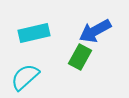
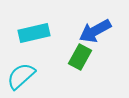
cyan semicircle: moved 4 px left, 1 px up
